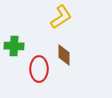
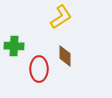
brown diamond: moved 1 px right, 1 px down
